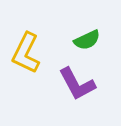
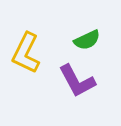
purple L-shape: moved 3 px up
